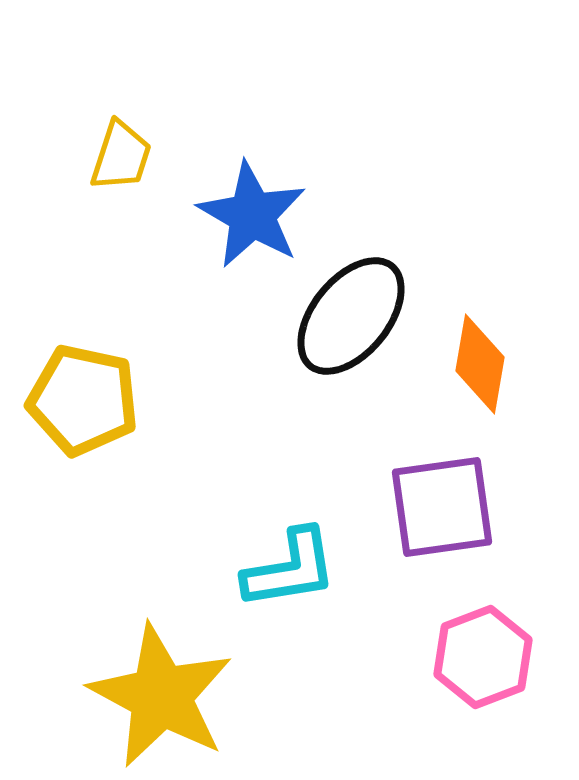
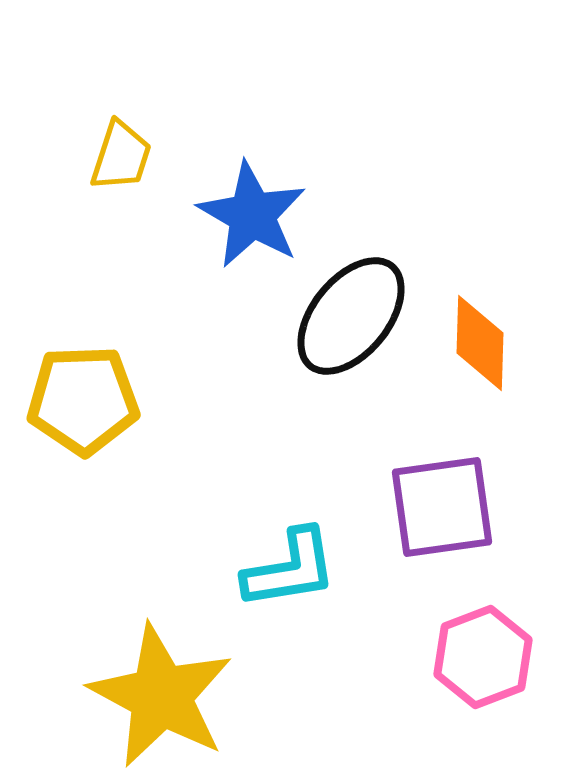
orange diamond: moved 21 px up; rotated 8 degrees counterclockwise
yellow pentagon: rotated 14 degrees counterclockwise
